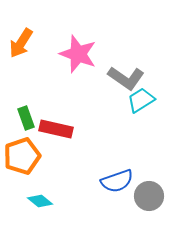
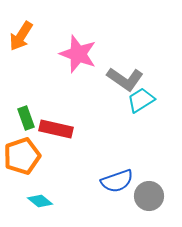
orange arrow: moved 7 px up
gray L-shape: moved 1 px left, 1 px down
